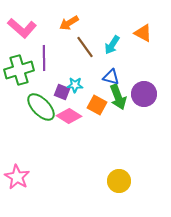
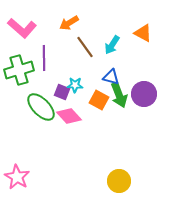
green arrow: moved 1 px right, 2 px up
orange square: moved 2 px right, 5 px up
pink diamond: rotated 15 degrees clockwise
